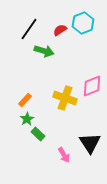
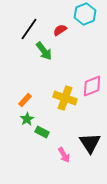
cyan hexagon: moved 2 px right, 9 px up
green arrow: rotated 36 degrees clockwise
green rectangle: moved 4 px right, 2 px up; rotated 16 degrees counterclockwise
